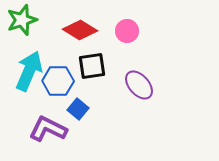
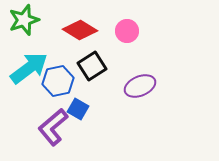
green star: moved 2 px right
black square: rotated 24 degrees counterclockwise
cyan arrow: moved 3 px up; rotated 30 degrees clockwise
blue hexagon: rotated 12 degrees counterclockwise
purple ellipse: moved 1 px right, 1 px down; rotated 72 degrees counterclockwise
blue square: rotated 10 degrees counterclockwise
purple L-shape: moved 5 px right, 2 px up; rotated 66 degrees counterclockwise
